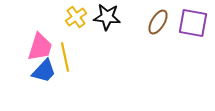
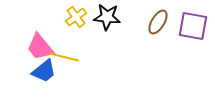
purple square: moved 3 px down
pink trapezoid: rotated 124 degrees clockwise
yellow line: moved 1 px left; rotated 64 degrees counterclockwise
blue trapezoid: rotated 8 degrees clockwise
